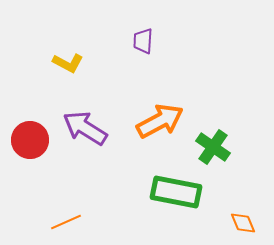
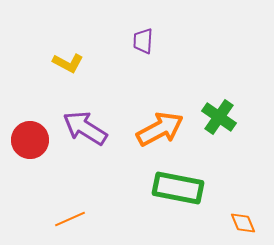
orange arrow: moved 8 px down
green cross: moved 6 px right, 30 px up
green rectangle: moved 2 px right, 4 px up
orange line: moved 4 px right, 3 px up
